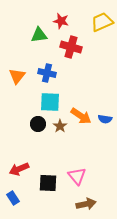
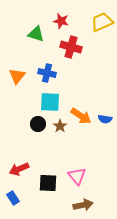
green triangle: moved 3 px left, 1 px up; rotated 24 degrees clockwise
brown arrow: moved 3 px left, 1 px down
